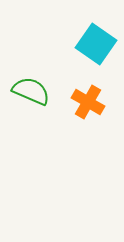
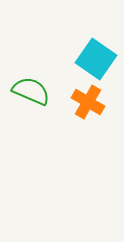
cyan square: moved 15 px down
